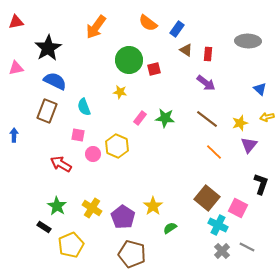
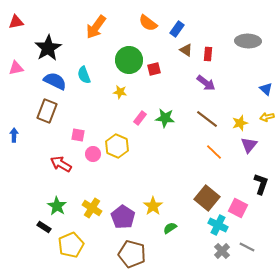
blue triangle at (260, 89): moved 6 px right
cyan semicircle at (84, 107): moved 32 px up
